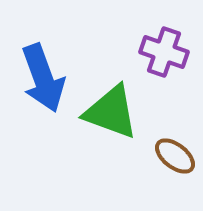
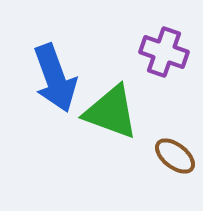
blue arrow: moved 12 px right
